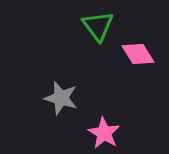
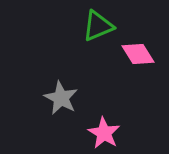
green triangle: rotated 44 degrees clockwise
gray star: rotated 12 degrees clockwise
